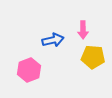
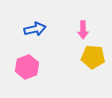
blue arrow: moved 18 px left, 11 px up
pink hexagon: moved 2 px left, 3 px up
